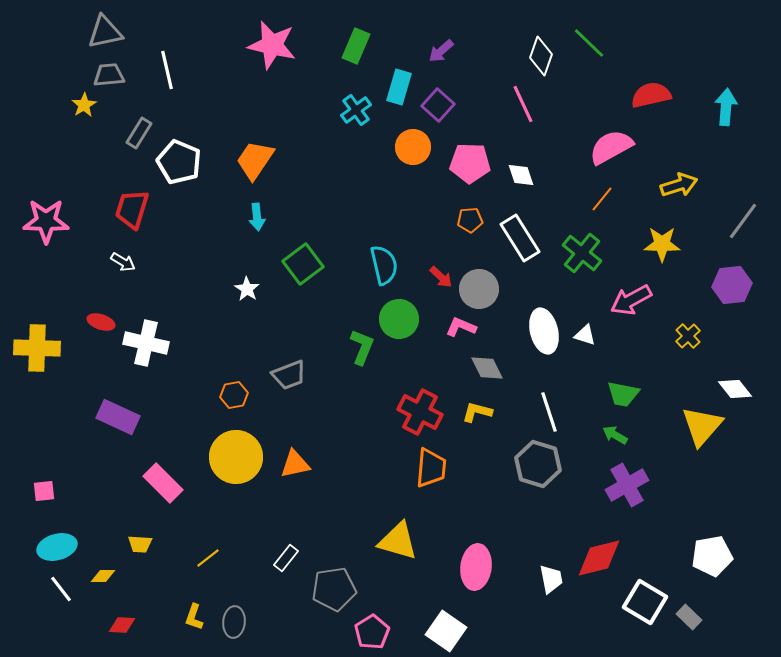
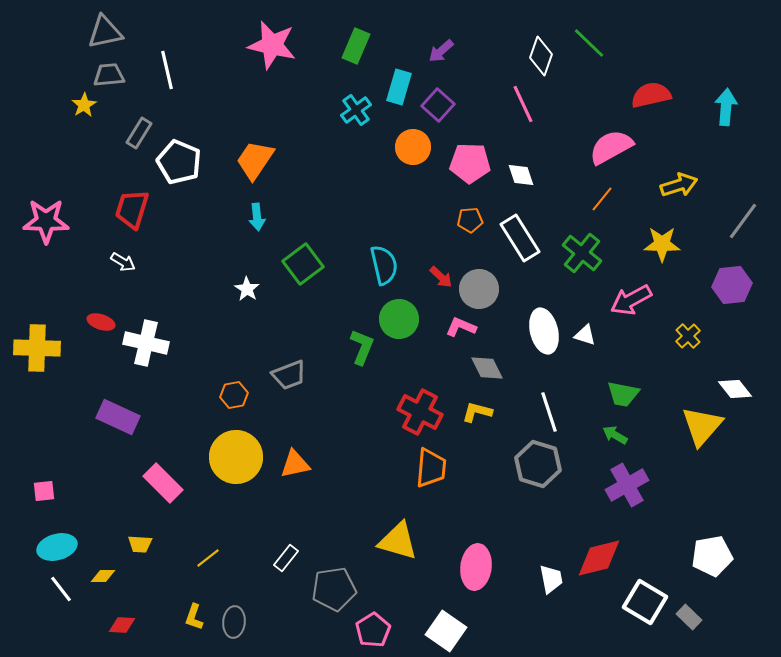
pink pentagon at (372, 632): moved 1 px right, 2 px up
